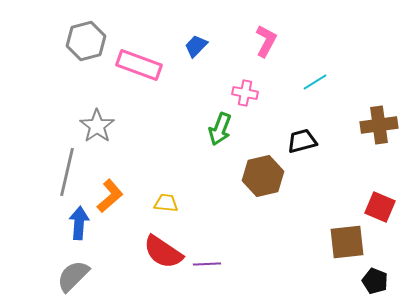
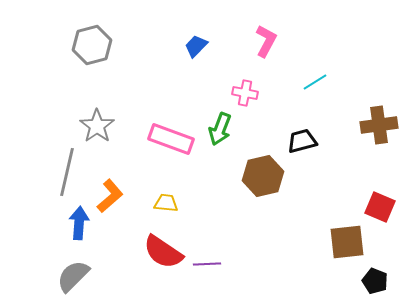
gray hexagon: moved 6 px right, 4 px down
pink rectangle: moved 32 px right, 74 px down
